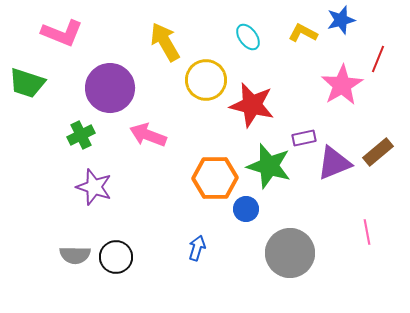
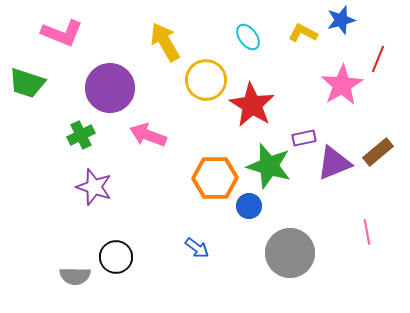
red star: rotated 18 degrees clockwise
blue circle: moved 3 px right, 3 px up
blue arrow: rotated 110 degrees clockwise
gray semicircle: moved 21 px down
